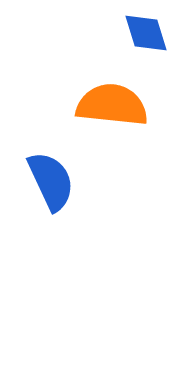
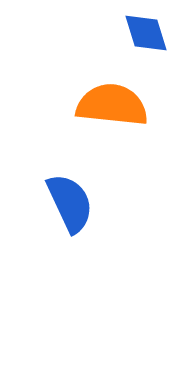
blue semicircle: moved 19 px right, 22 px down
